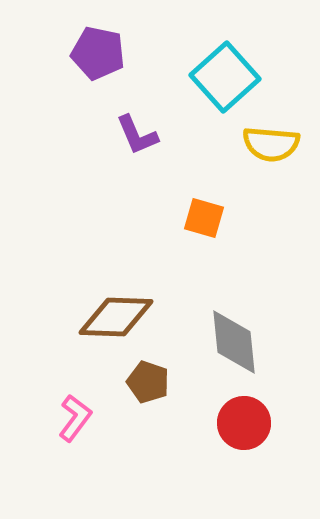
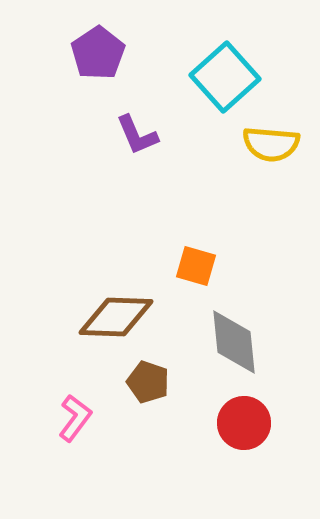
purple pentagon: rotated 26 degrees clockwise
orange square: moved 8 px left, 48 px down
